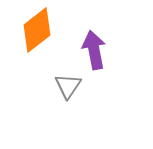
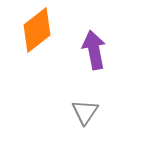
gray triangle: moved 17 px right, 26 px down
